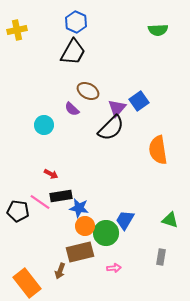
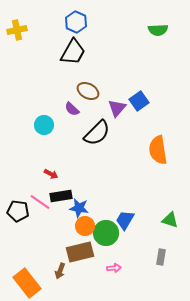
black semicircle: moved 14 px left, 5 px down
